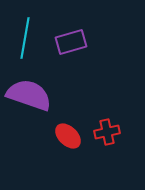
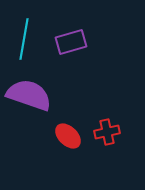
cyan line: moved 1 px left, 1 px down
